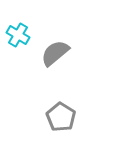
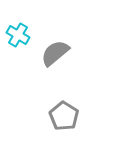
gray pentagon: moved 3 px right, 1 px up
